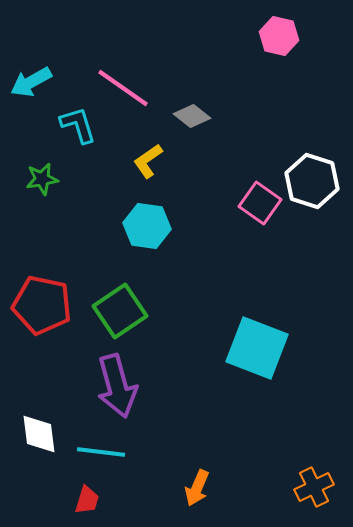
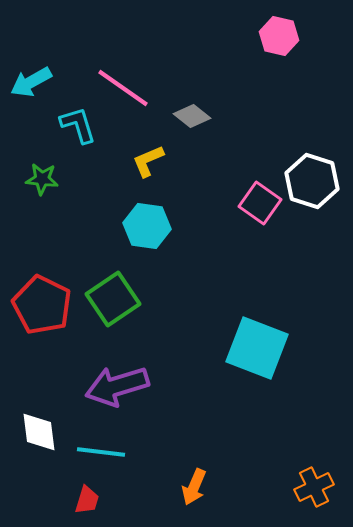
yellow L-shape: rotated 12 degrees clockwise
green star: rotated 16 degrees clockwise
red pentagon: rotated 14 degrees clockwise
green square: moved 7 px left, 12 px up
purple arrow: rotated 88 degrees clockwise
white diamond: moved 2 px up
orange arrow: moved 3 px left, 1 px up
